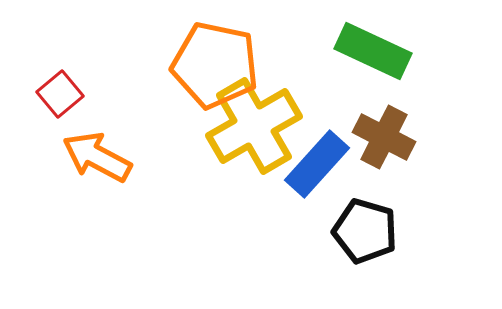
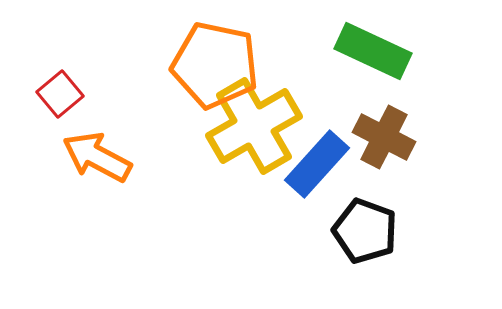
black pentagon: rotated 4 degrees clockwise
